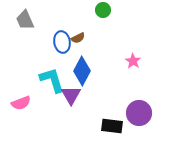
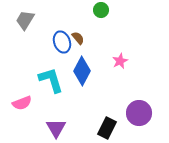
green circle: moved 2 px left
gray trapezoid: rotated 55 degrees clockwise
brown semicircle: rotated 104 degrees counterclockwise
blue ellipse: rotated 10 degrees counterclockwise
pink star: moved 13 px left; rotated 14 degrees clockwise
cyan L-shape: moved 1 px left
purple triangle: moved 15 px left, 33 px down
pink semicircle: moved 1 px right
black rectangle: moved 5 px left, 2 px down; rotated 70 degrees counterclockwise
